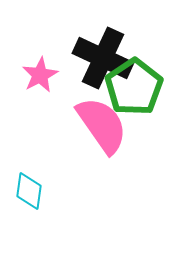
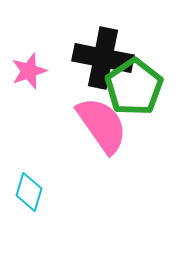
black cross: rotated 14 degrees counterclockwise
pink star: moved 11 px left, 4 px up; rotated 9 degrees clockwise
cyan diamond: moved 1 px down; rotated 9 degrees clockwise
